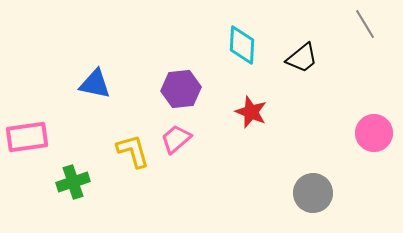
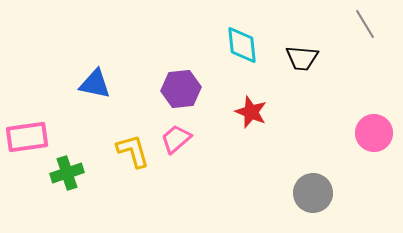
cyan diamond: rotated 9 degrees counterclockwise
black trapezoid: rotated 44 degrees clockwise
green cross: moved 6 px left, 9 px up
